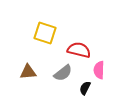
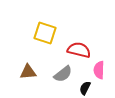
gray semicircle: moved 1 px down
